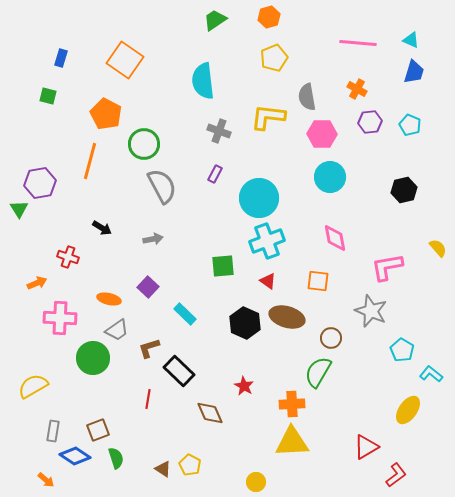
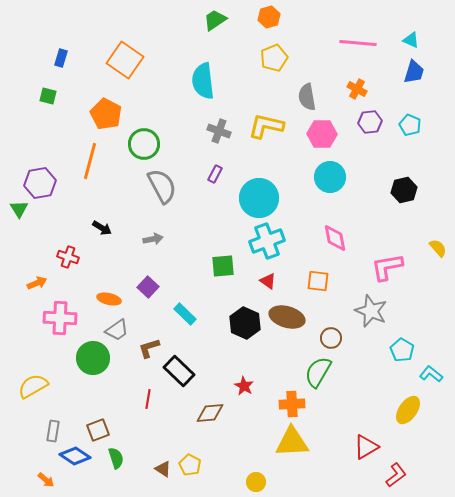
yellow L-shape at (268, 117): moved 2 px left, 9 px down; rotated 6 degrees clockwise
brown diamond at (210, 413): rotated 72 degrees counterclockwise
